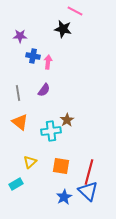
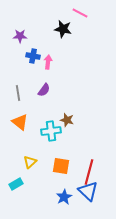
pink line: moved 5 px right, 2 px down
brown star: rotated 24 degrees counterclockwise
